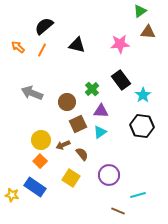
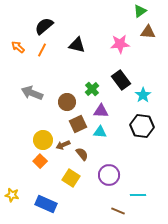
cyan triangle: rotated 40 degrees clockwise
yellow circle: moved 2 px right
blue rectangle: moved 11 px right, 17 px down; rotated 10 degrees counterclockwise
cyan line: rotated 14 degrees clockwise
